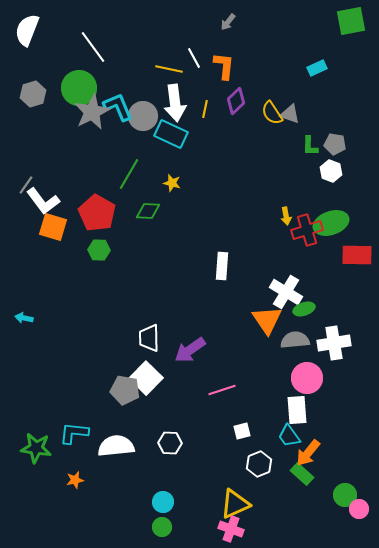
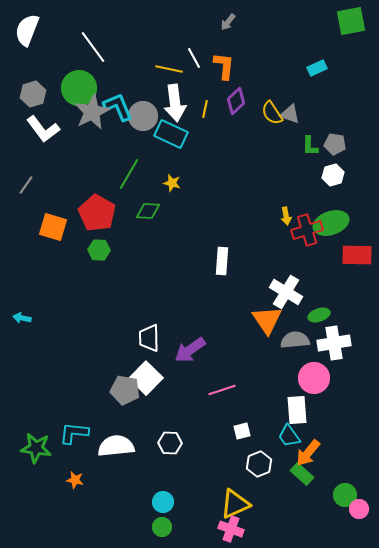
white hexagon at (331, 171): moved 2 px right, 4 px down; rotated 25 degrees clockwise
white L-shape at (43, 201): moved 72 px up
white rectangle at (222, 266): moved 5 px up
green ellipse at (304, 309): moved 15 px right, 6 px down
cyan arrow at (24, 318): moved 2 px left
pink circle at (307, 378): moved 7 px right
orange star at (75, 480): rotated 24 degrees clockwise
